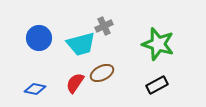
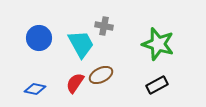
gray cross: rotated 36 degrees clockwise
cyan trapezoid: rotated 104 degrees counterclockwise
brown ellipse: moved 1 px left, 2 px down
